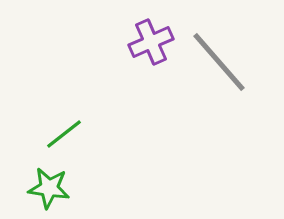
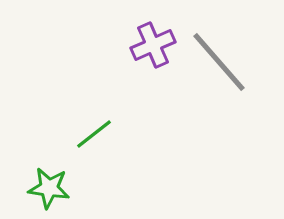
purple cross: moved 2 px right, 3 px down
green line: moved 30 px right
